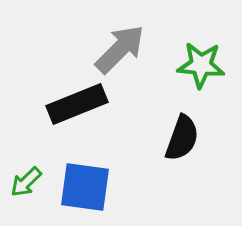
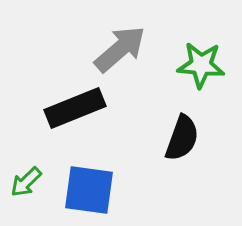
gray arrow: rotated 4 degrees clockwise
black rectangle: moved 2 px left, 4 px down
blue square: moved 4 px right, 3 px down
